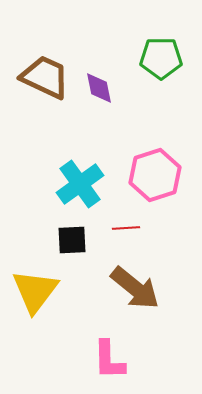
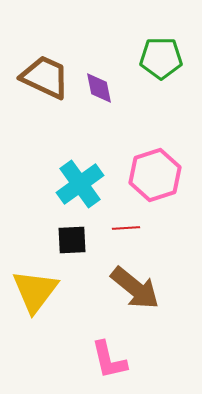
pink L-shape: rotated 12 degrees counterclockwise
